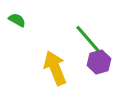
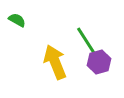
green line: moved 1 px left, 3 px down; rotated 8 degrees clockwise
yellow arrow: moved 6 px up
